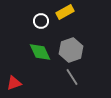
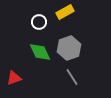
white circle: moved 2 px left, 1 px down
gray hexagon: moved 2 px left, 2 px up
red triangle: moved 5 px up
